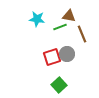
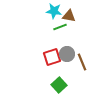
cyan star: moved 17 px right, 8 px up
brown line: moved 28 px down
